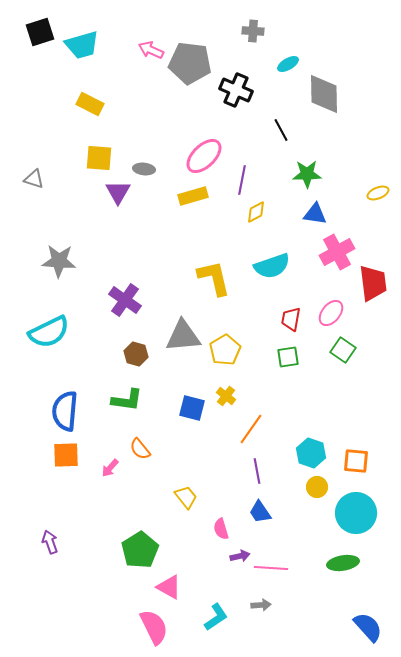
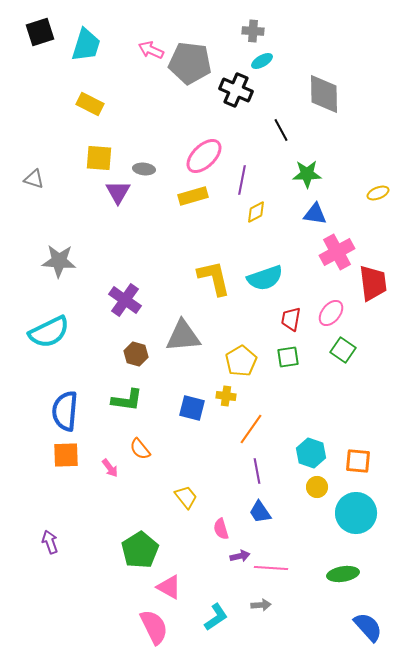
cyan trapezoid at (82, 45): moved 4 px right; rotated 57 degrees counterclockwise
cyan ellipse at (288, 64): moved 26 px left, 3 px up
cyan semicircle at (272, 266): moved 7 px left, 12 px down
yellow pentagon at (225, 350): moved 16 px right, 11 px down
yellow cross at (226, 396): rotated 30 degrees counterclockwise
orange square at (356, 461): moved 2 px right
pink arrow at (110, 468): rotated 78 degrees counterclockwise
green ellipse at (343, 563): moved 11 px down
